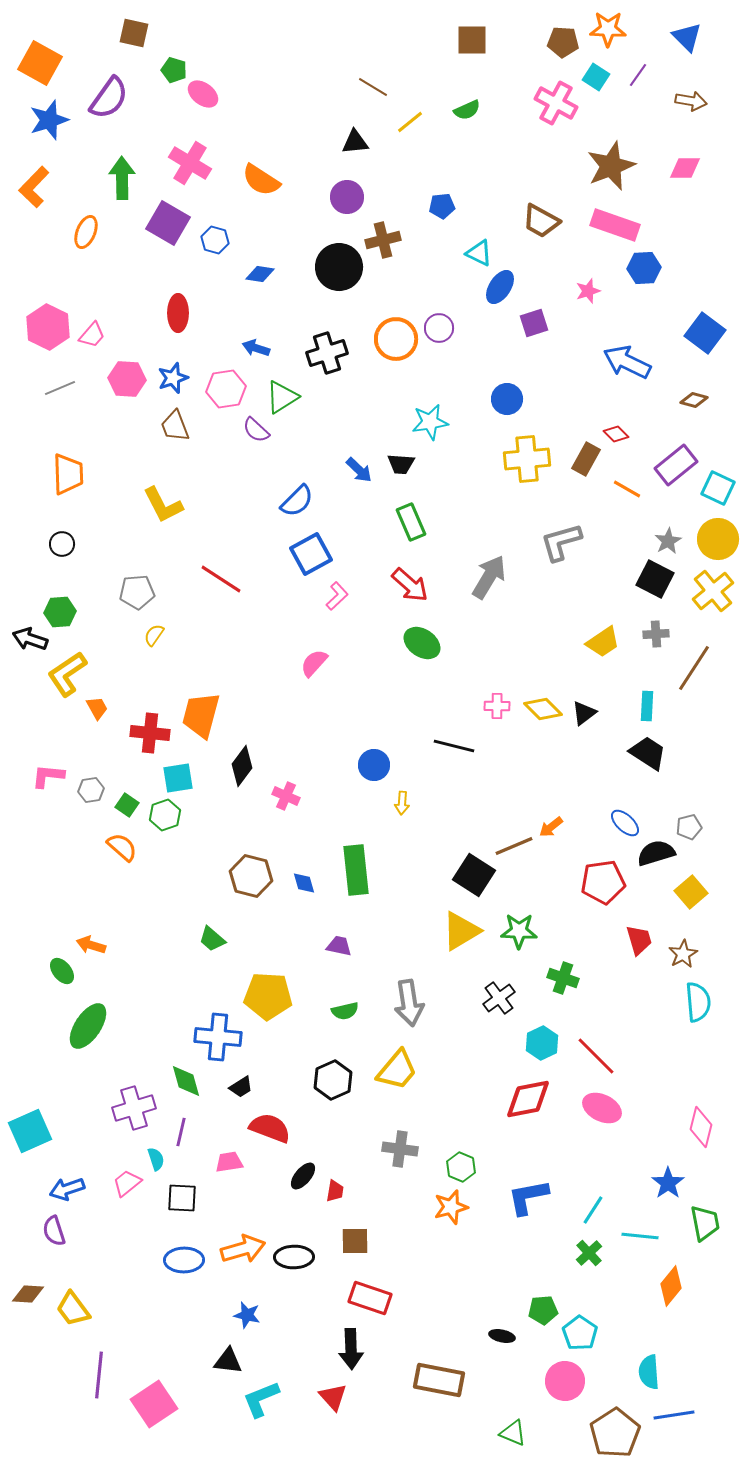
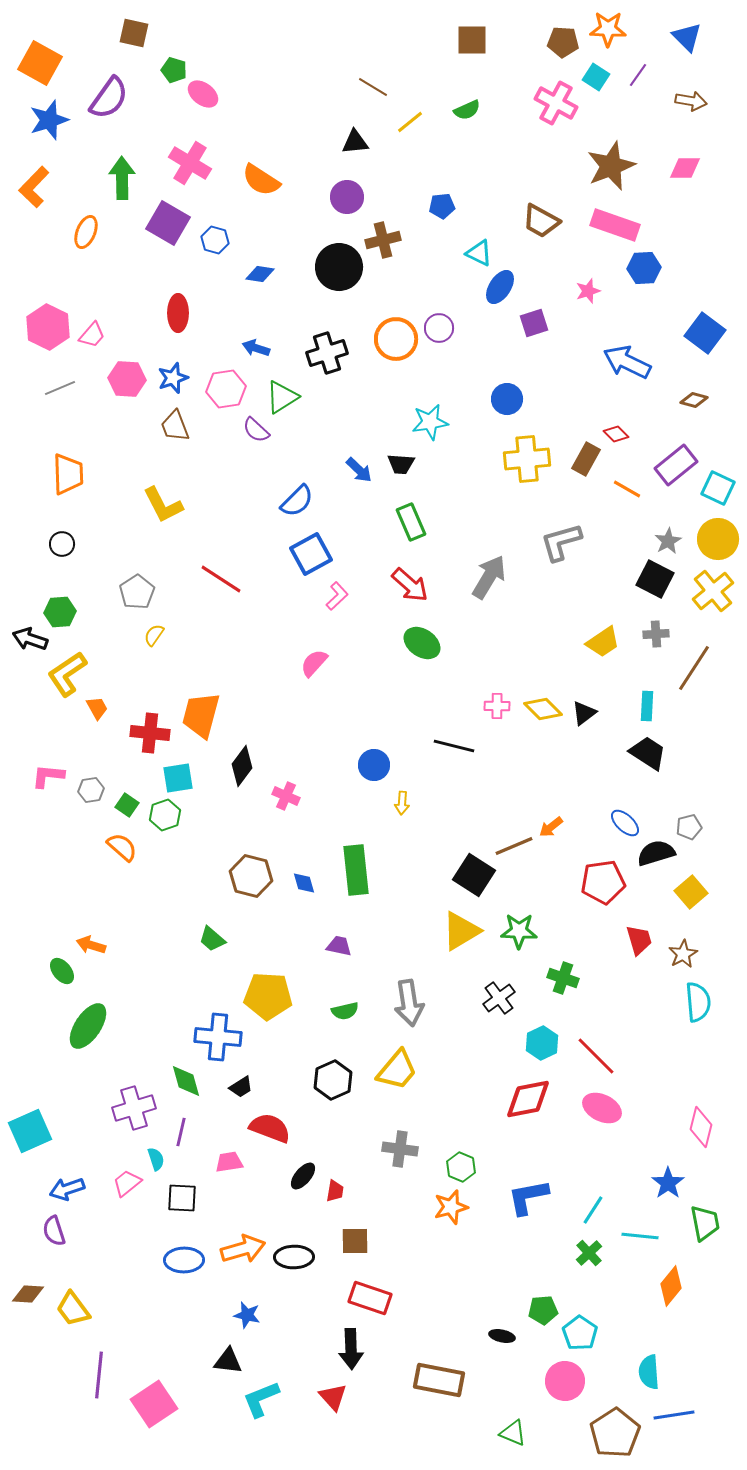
gray pentagon at (137, 592): rotated 28 degrees counterclockwise
